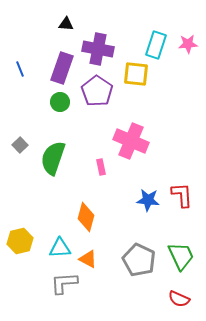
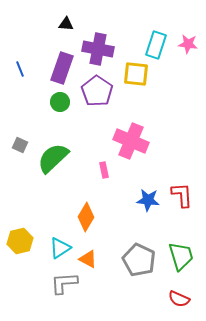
pink star: rotated 12 degrees clockwise
gray square: rotated 21 degrees counterclockwise
green semicircle: rotated 28 degrees clockwise
pink rectangle: moved 3 px right, 3 px down
orange diamond: rotated 16 degrees clockwise
cyan triangle: rotated 30 degrees counterclockwise
green trapezoid: rotated 8 degrees clockwise
